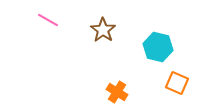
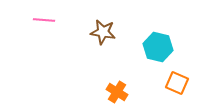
pink line: moved 4 px left; rotated 25 degrees counterclockwise
brown star: moved 2 px down; rotated 25 degrees counterclockwise
